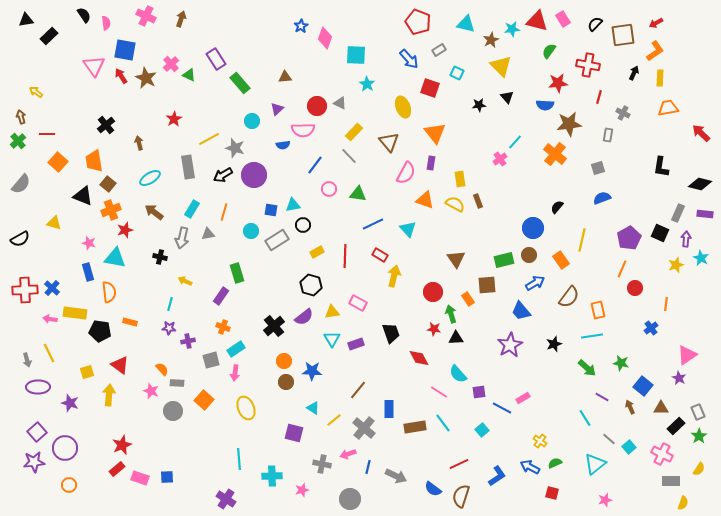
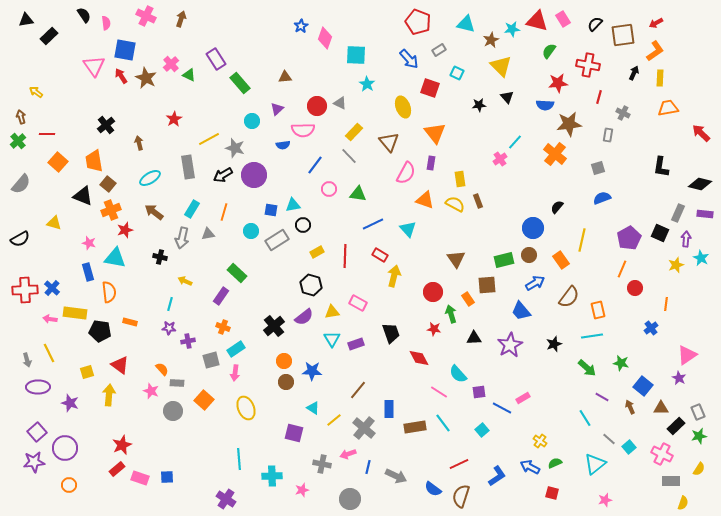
green rectangle at (237, 273): rotated 30 degrees counterclockwise
black triangle at (456, 338): moved 18 px right
green star at (699, 436): rotated 21 degrees clockwise
